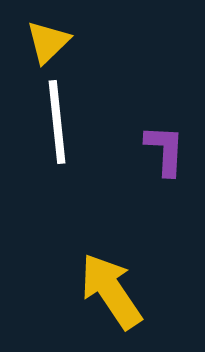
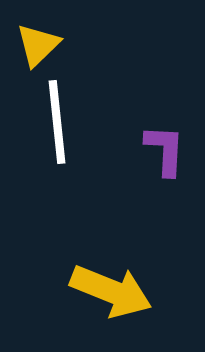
yellow triangle: moved 10 px left, 3 px down
yellow arrow: rotated 146 degrees clockwise
